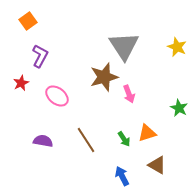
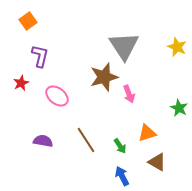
purple L-shape: rotated 15 degrees counterclockwise
green arrow: moved 4 px left, 7 px down
brown triangle: moved 3 px up
